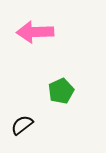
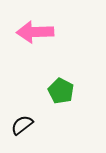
green pentagon: rotated 20 degrees counterclockwise
